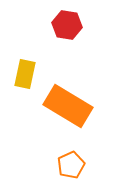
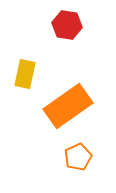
orange rectangle: rotated 66 degrees counterclockwise
orange pentagon: moved 7 px right, 8 px up
